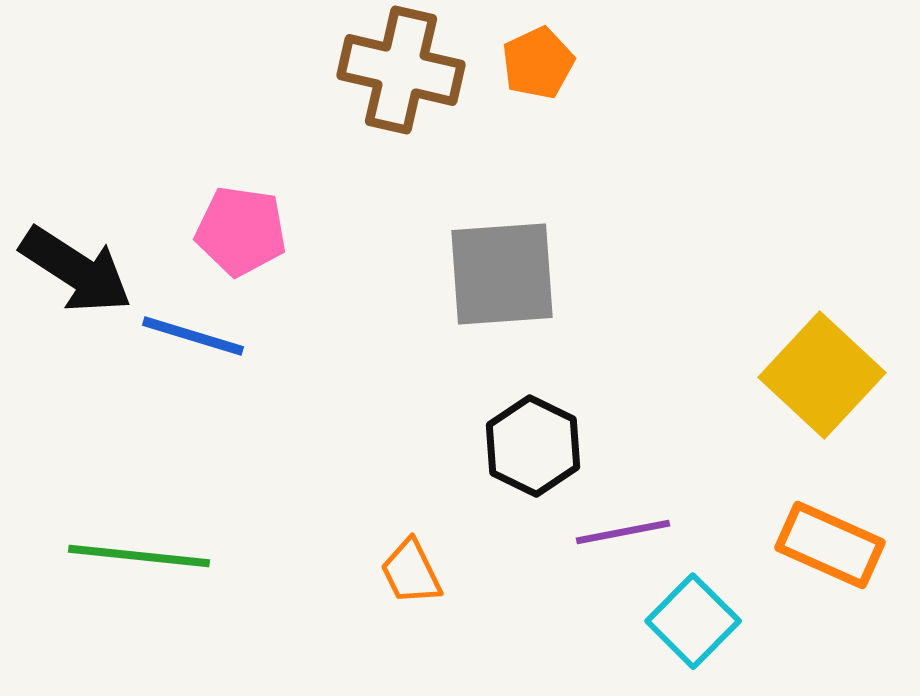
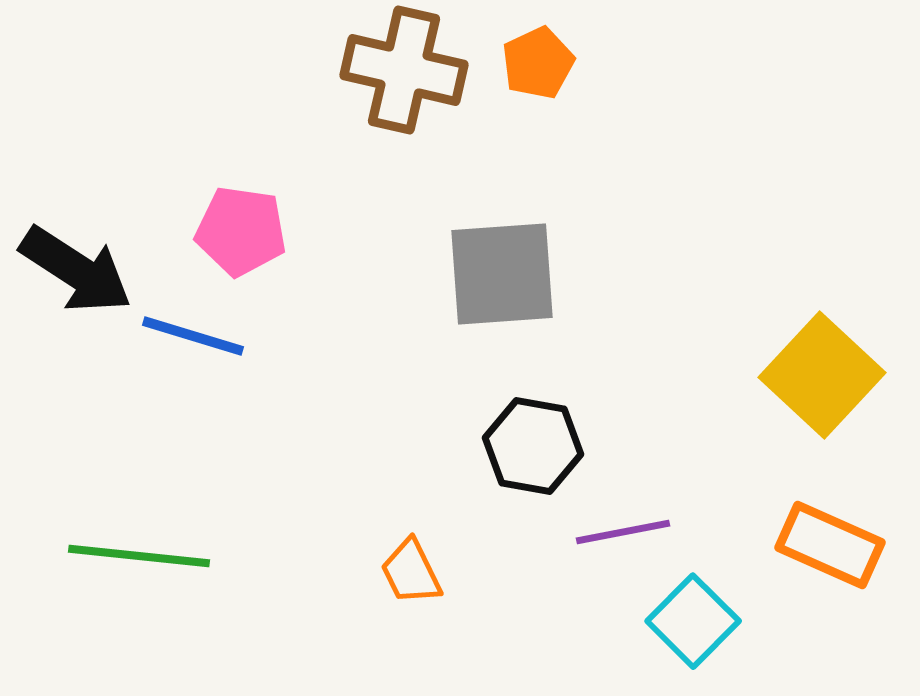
brown cross: moved 3 px right
black hexagon: rotated 16 degrees counterclockwise
